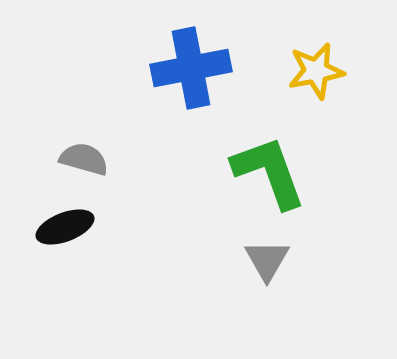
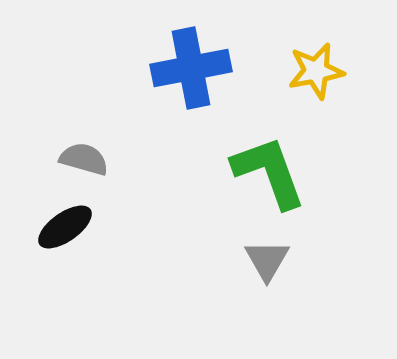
black ellipse: rotated 14 degrees counterclockwise
